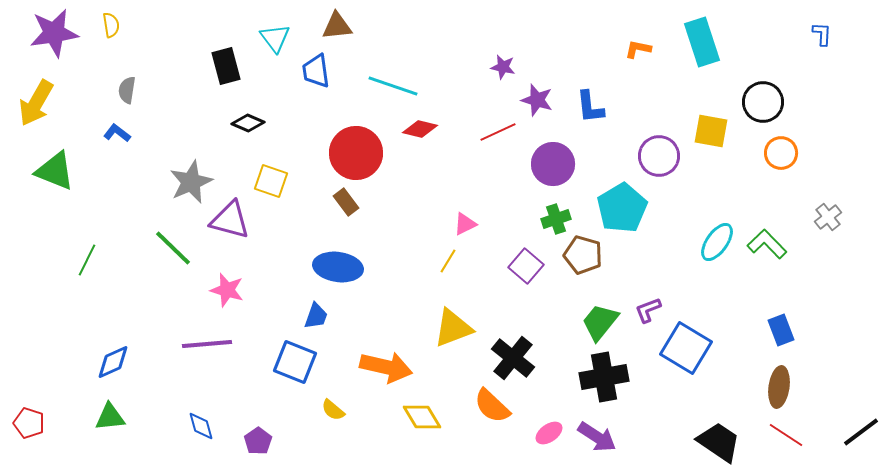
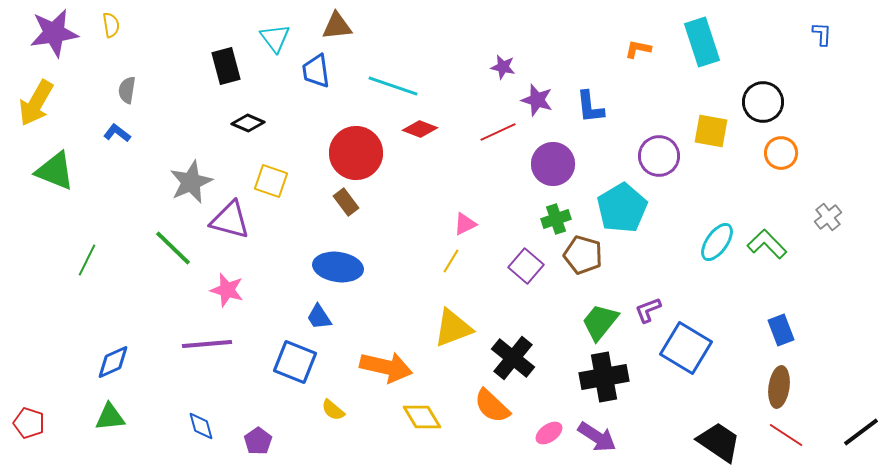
red diamond at (420, 129): rotated 8 degrees clockwise
yellow line at (448, 261): moved 3 px right
blue trapezoid at (316, 316): moved 3 px right, 1 px down; rotated 128 degrees clockwise
